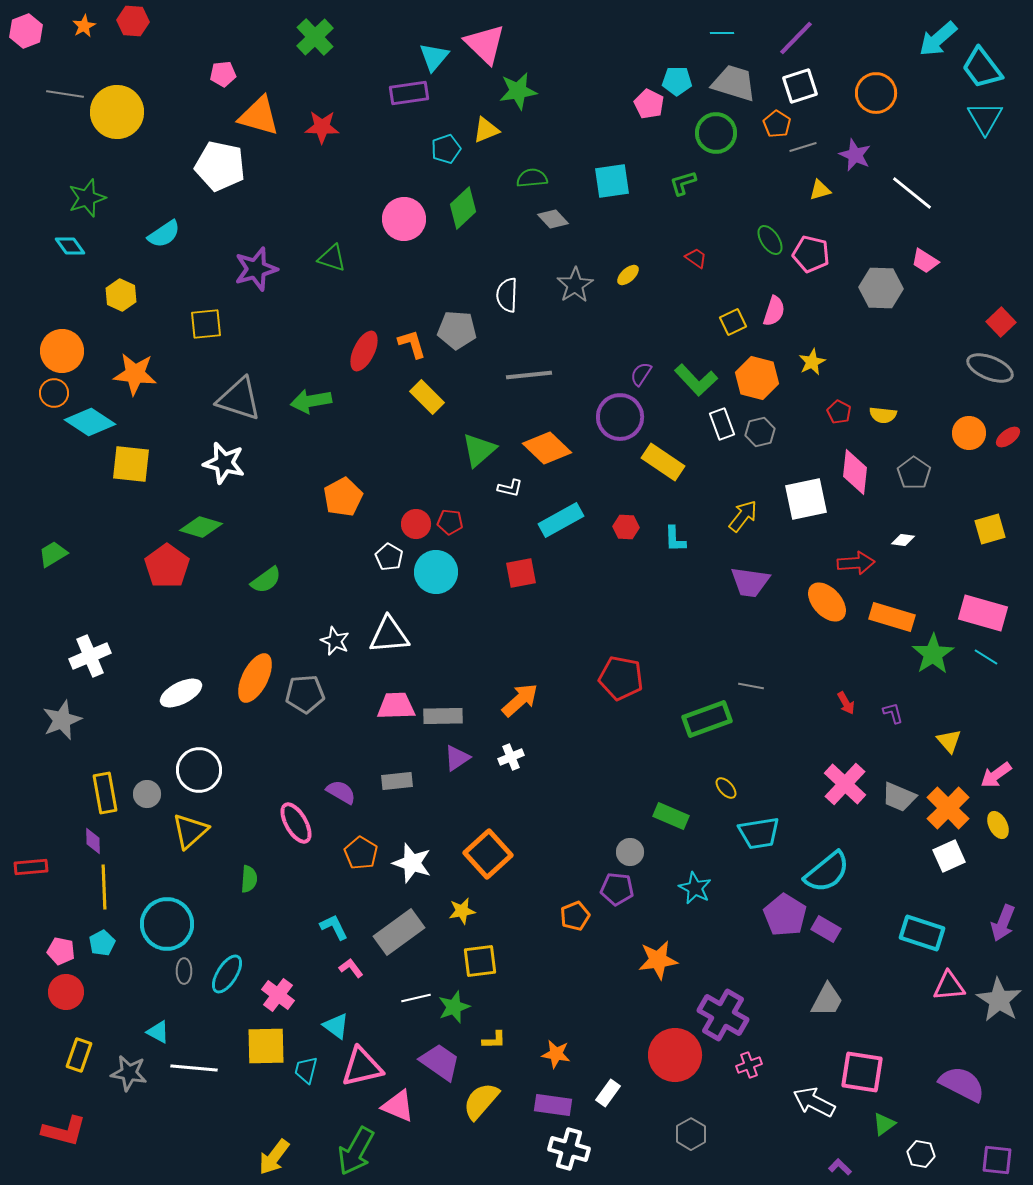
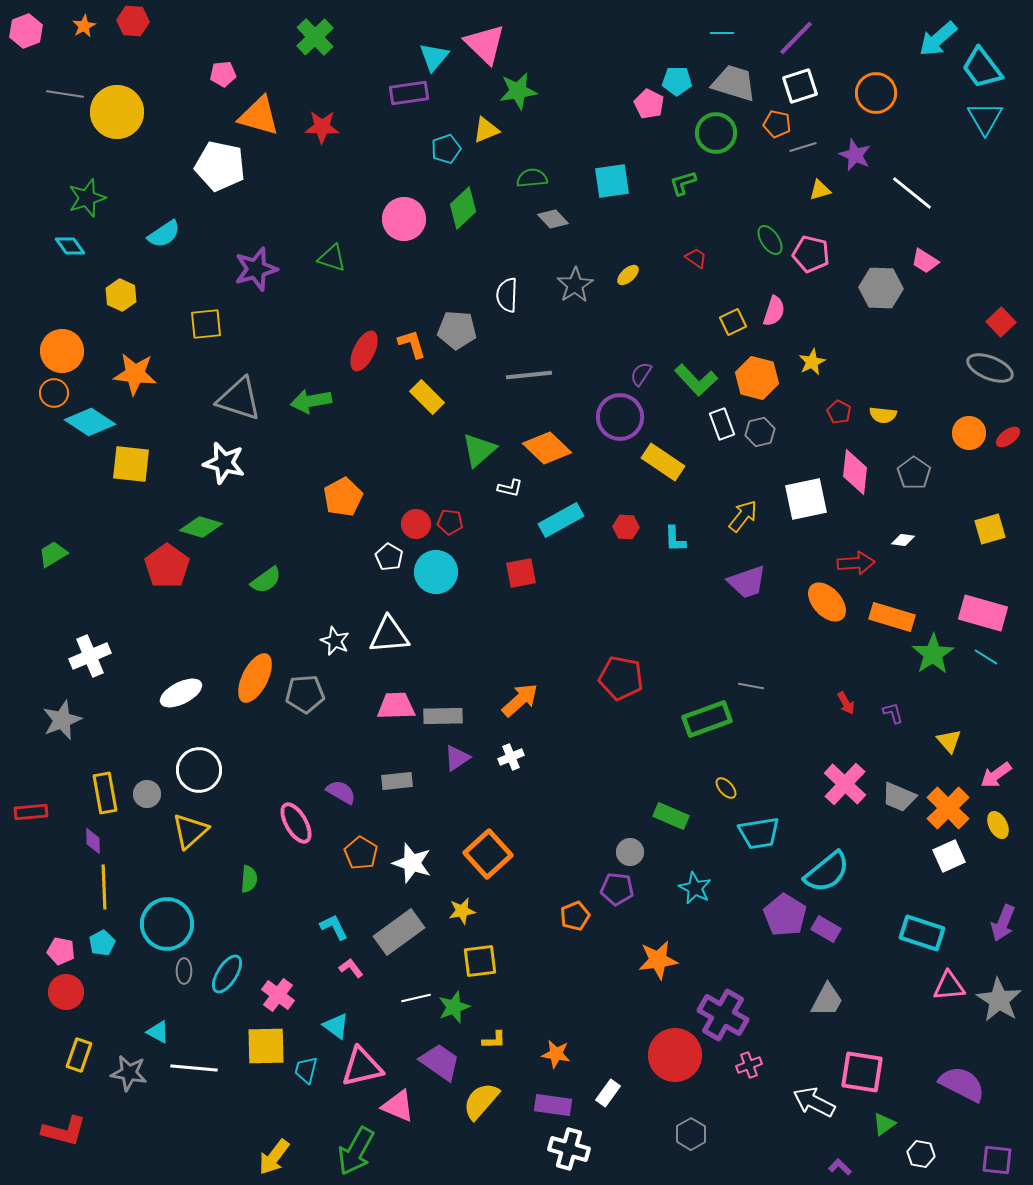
orange pentagon at (777, 124): rotated 20 degrees counterclockwise
purple trapezoid at (750, 582): moved 3 px left; rotated 27 degrees counterclockwise
red rectangle at (31, 867): moved 55 px up
